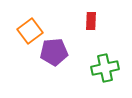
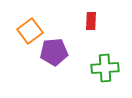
green cross: rotated 8 degrees clockwise
